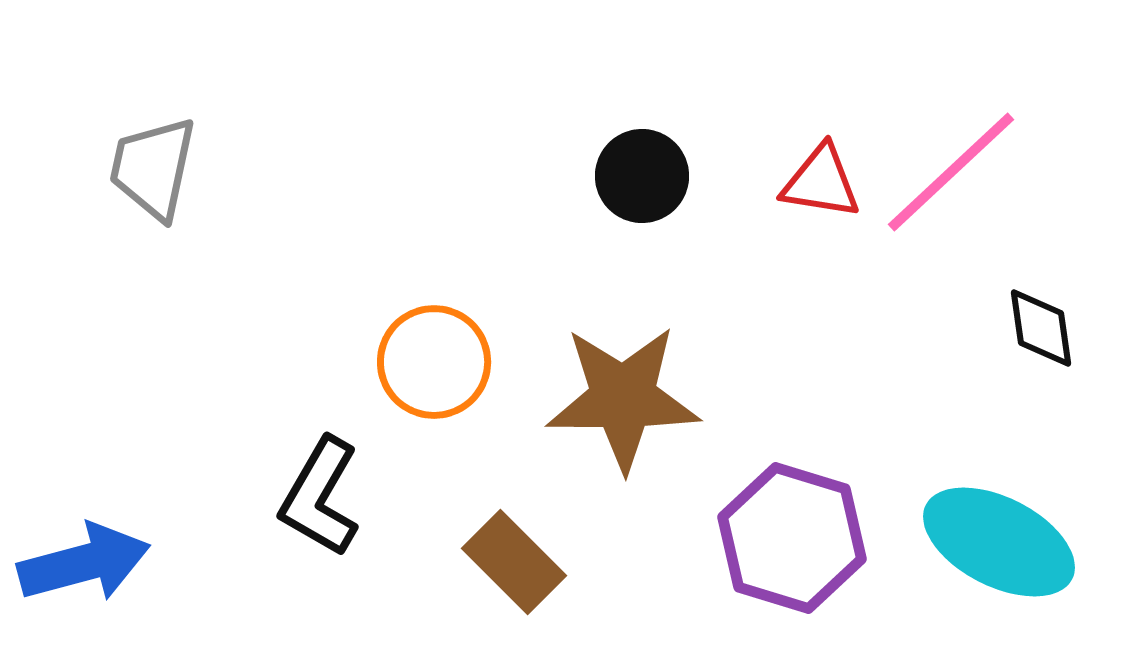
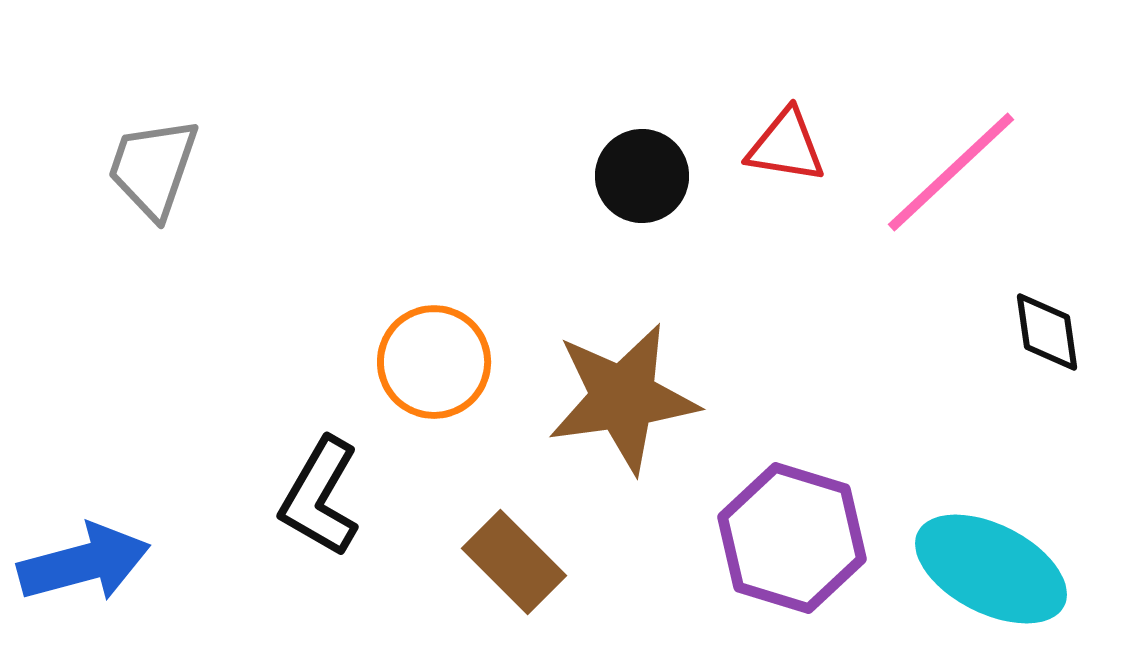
gray trapezoid: rotated 7 degrees clockwise
red triangle: moved 35 px left, 36 px up
black diamond: moved 6 px right, 4 px down
brown star: rotated 8 degrees counterclockwise
cyan ellipse: moved 8 px left, 27 px down
